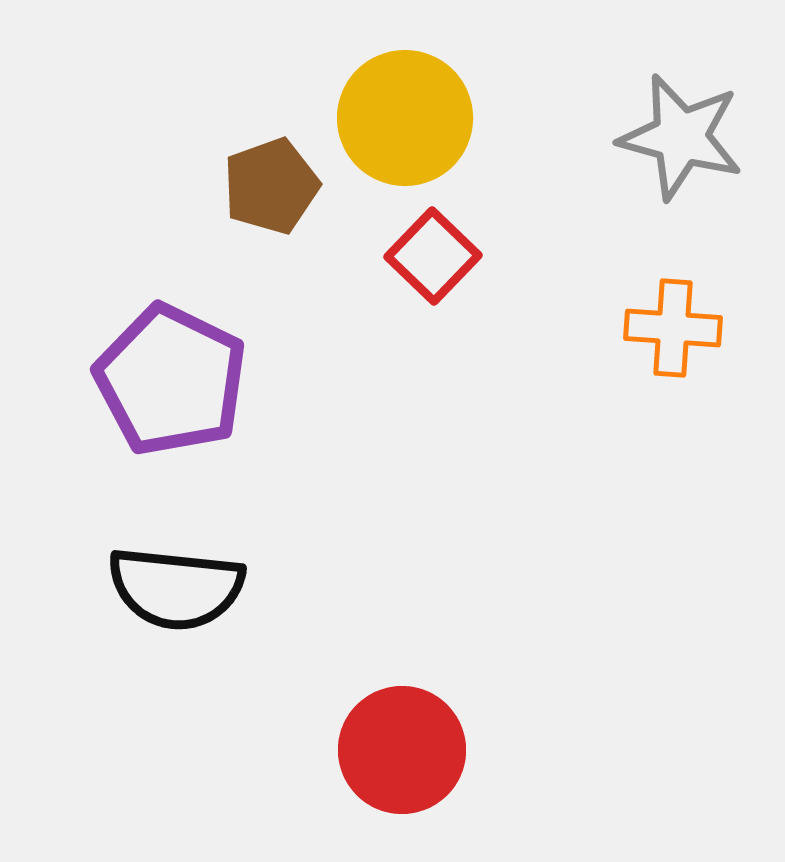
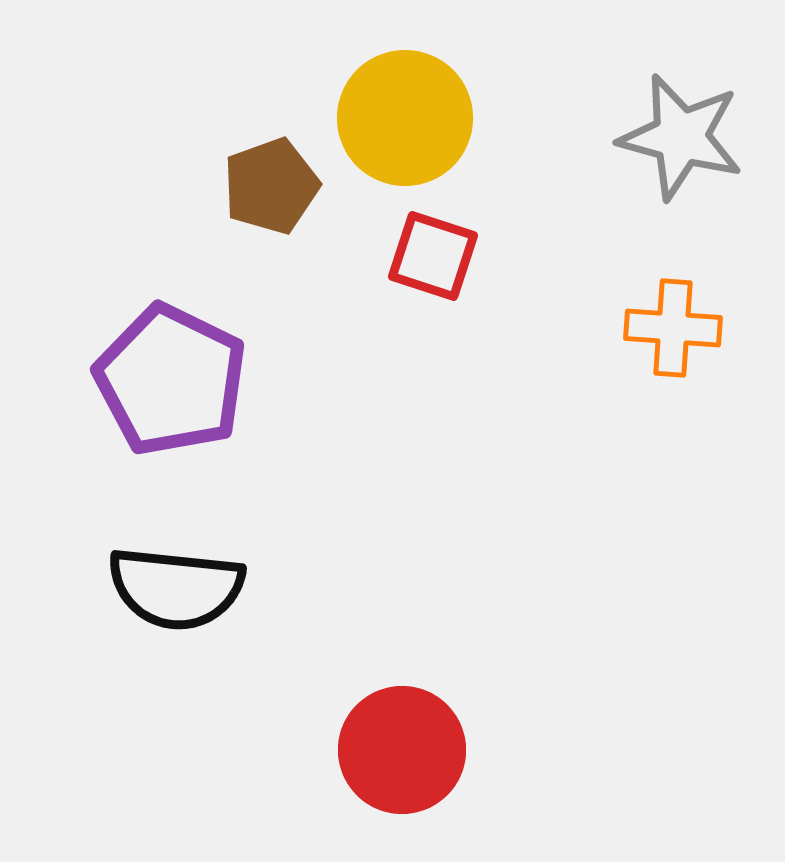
red square: rotated 26 degrees counterclockwise
